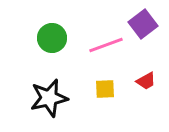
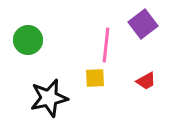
green circle: moved 24 px left, 2 px down
pink line: rotated 64 degrees counterclockwise
yellow square: moved 10 px left, 11 px up
